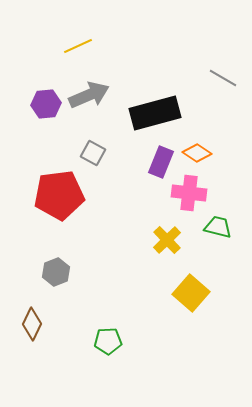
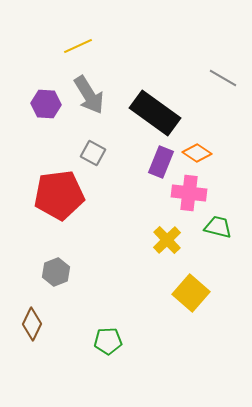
gray arrow: rotated 81 degrees clockwise
purple hexagon: rotated 8 degrees clockwise
black rectangle: rotated 51 degrees clockwise
